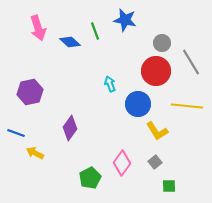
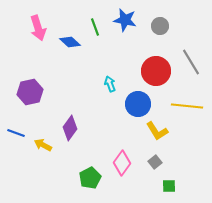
green line: moved 4 px up
gray circle: moved 2 px left, 17 px up
yellow arrow: moved 8 px right, 8 px up
